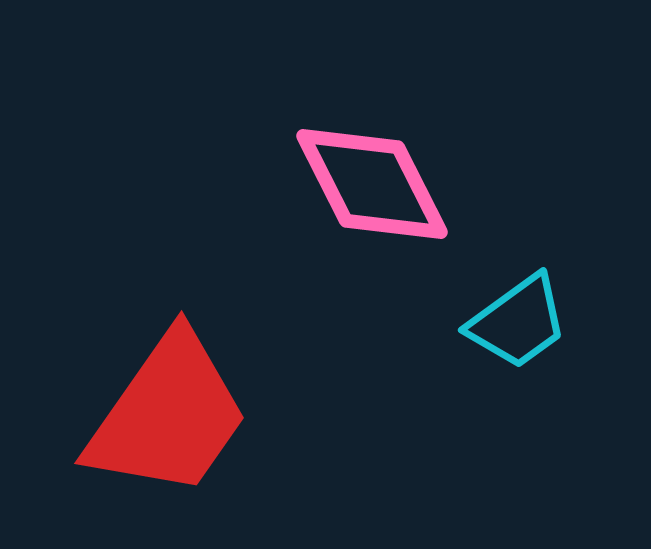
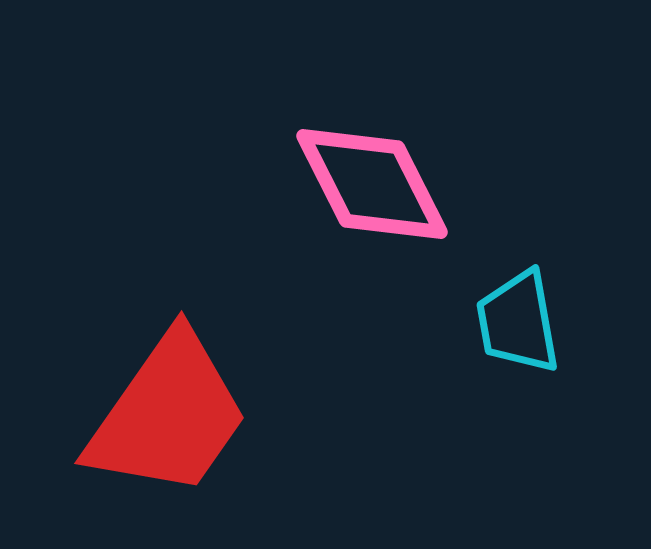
cyan trapezoid: rotated 116 degrees clockwise
